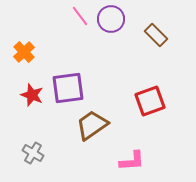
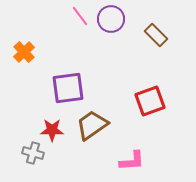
red star: moved 20 px right, 35 px down; rotated 20 degrees counterclockwise
gray cross: rotated 15 degrees counterclockwise
